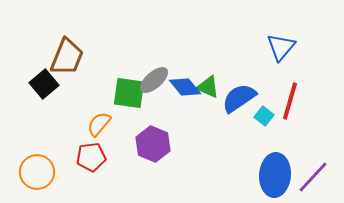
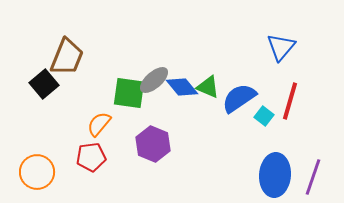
blue diamond: moved 3 px left
purple line: rotated 24 degrees counterclockwise
